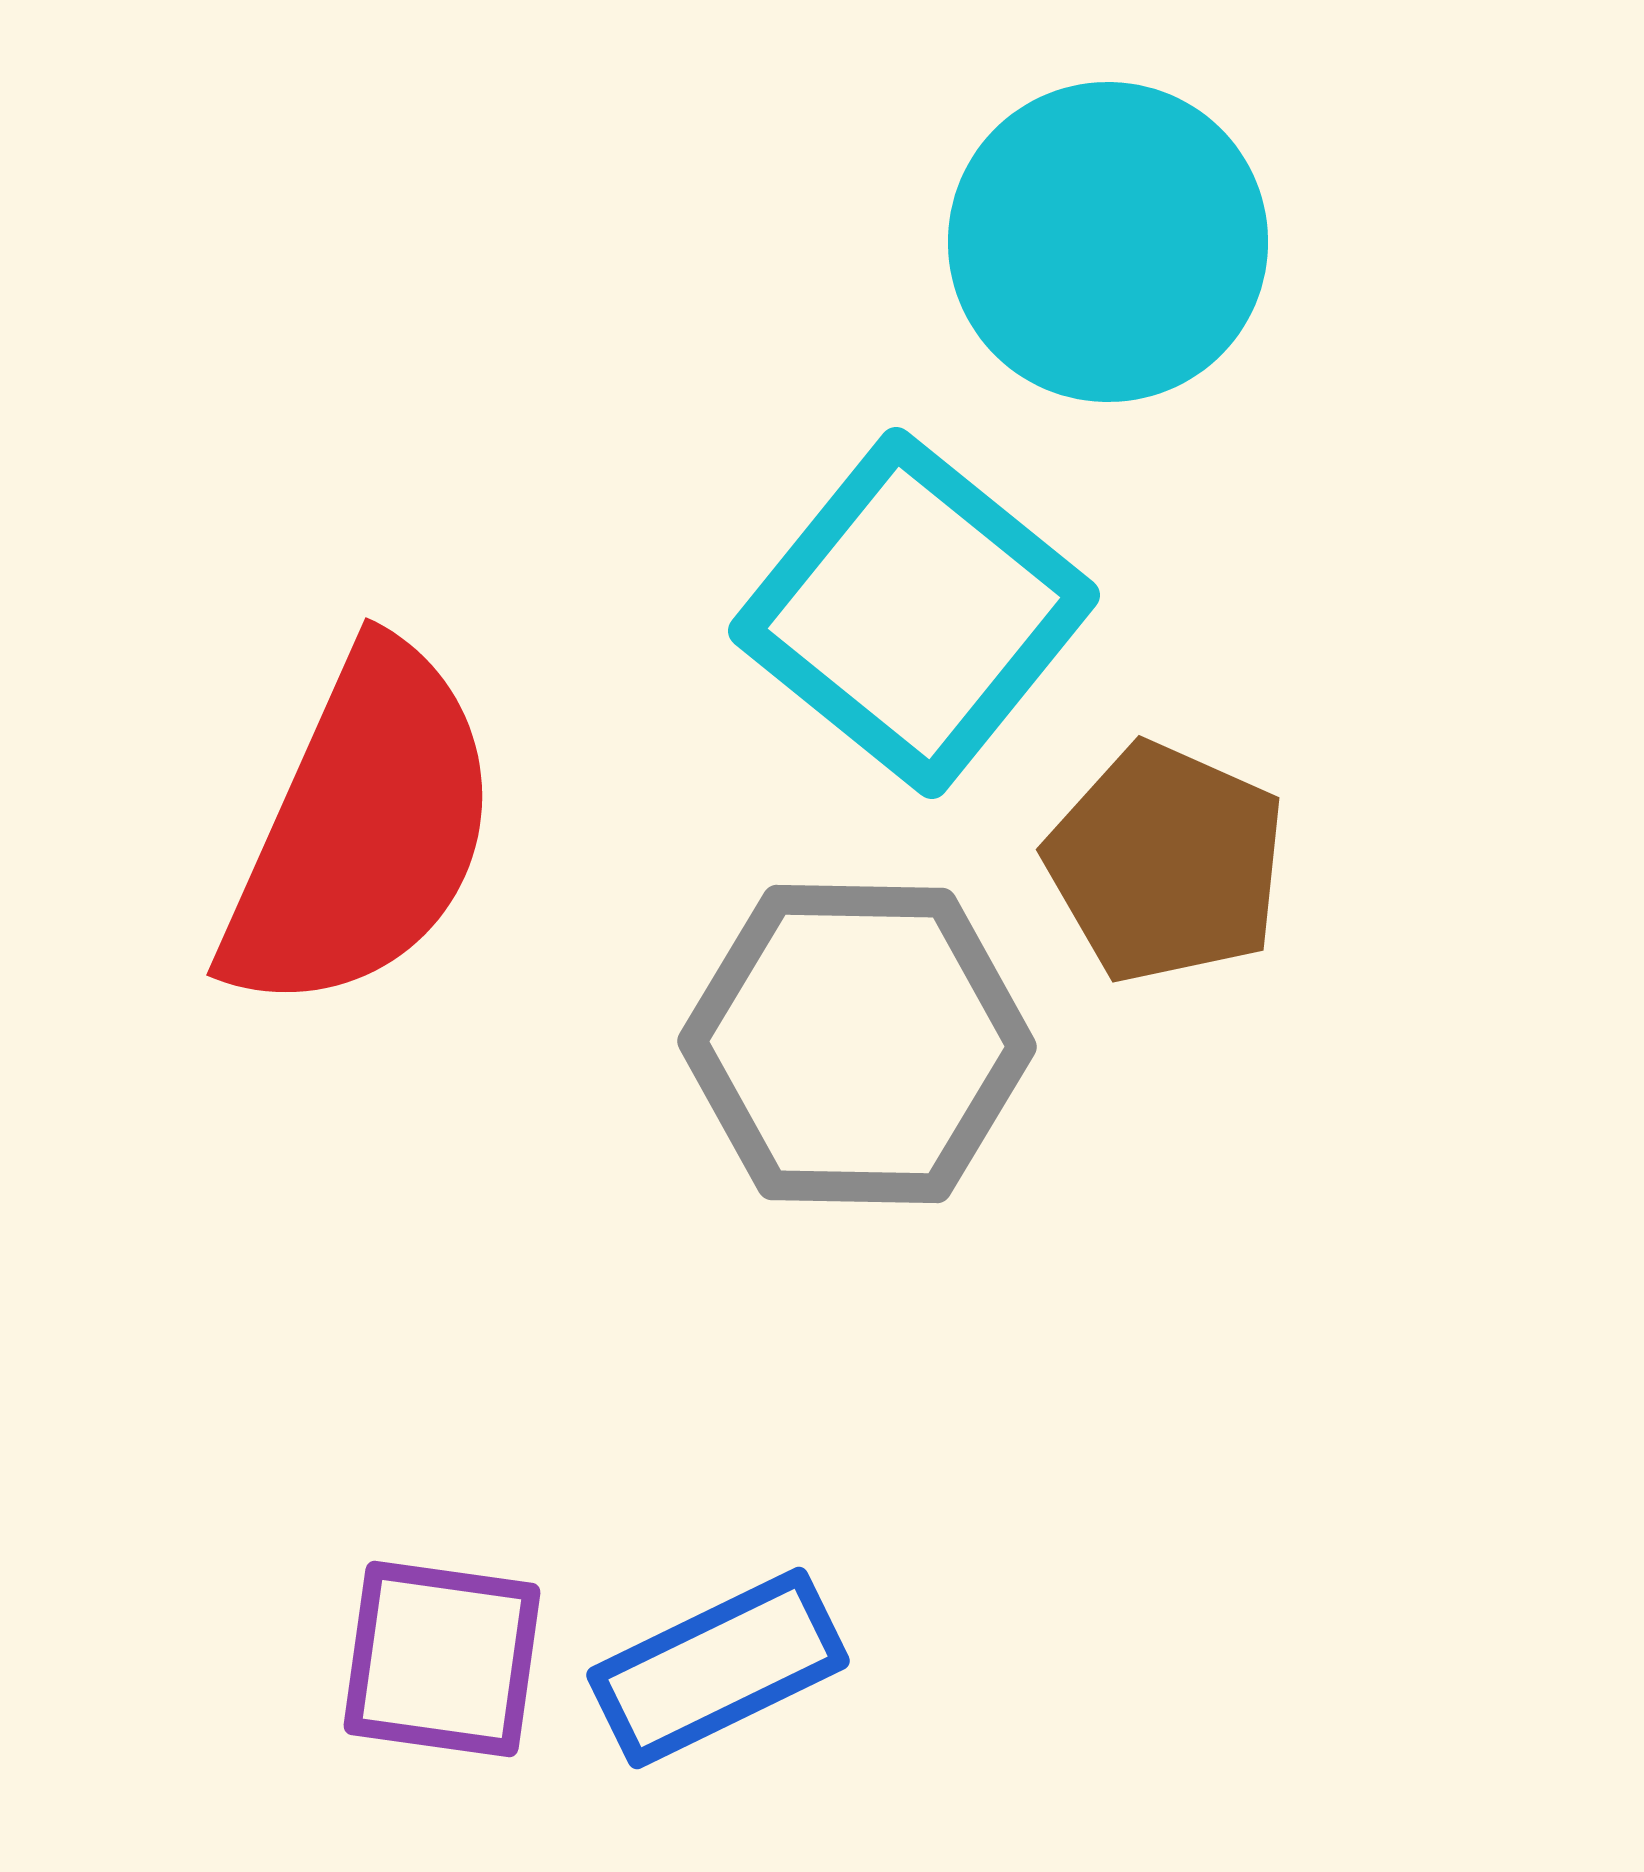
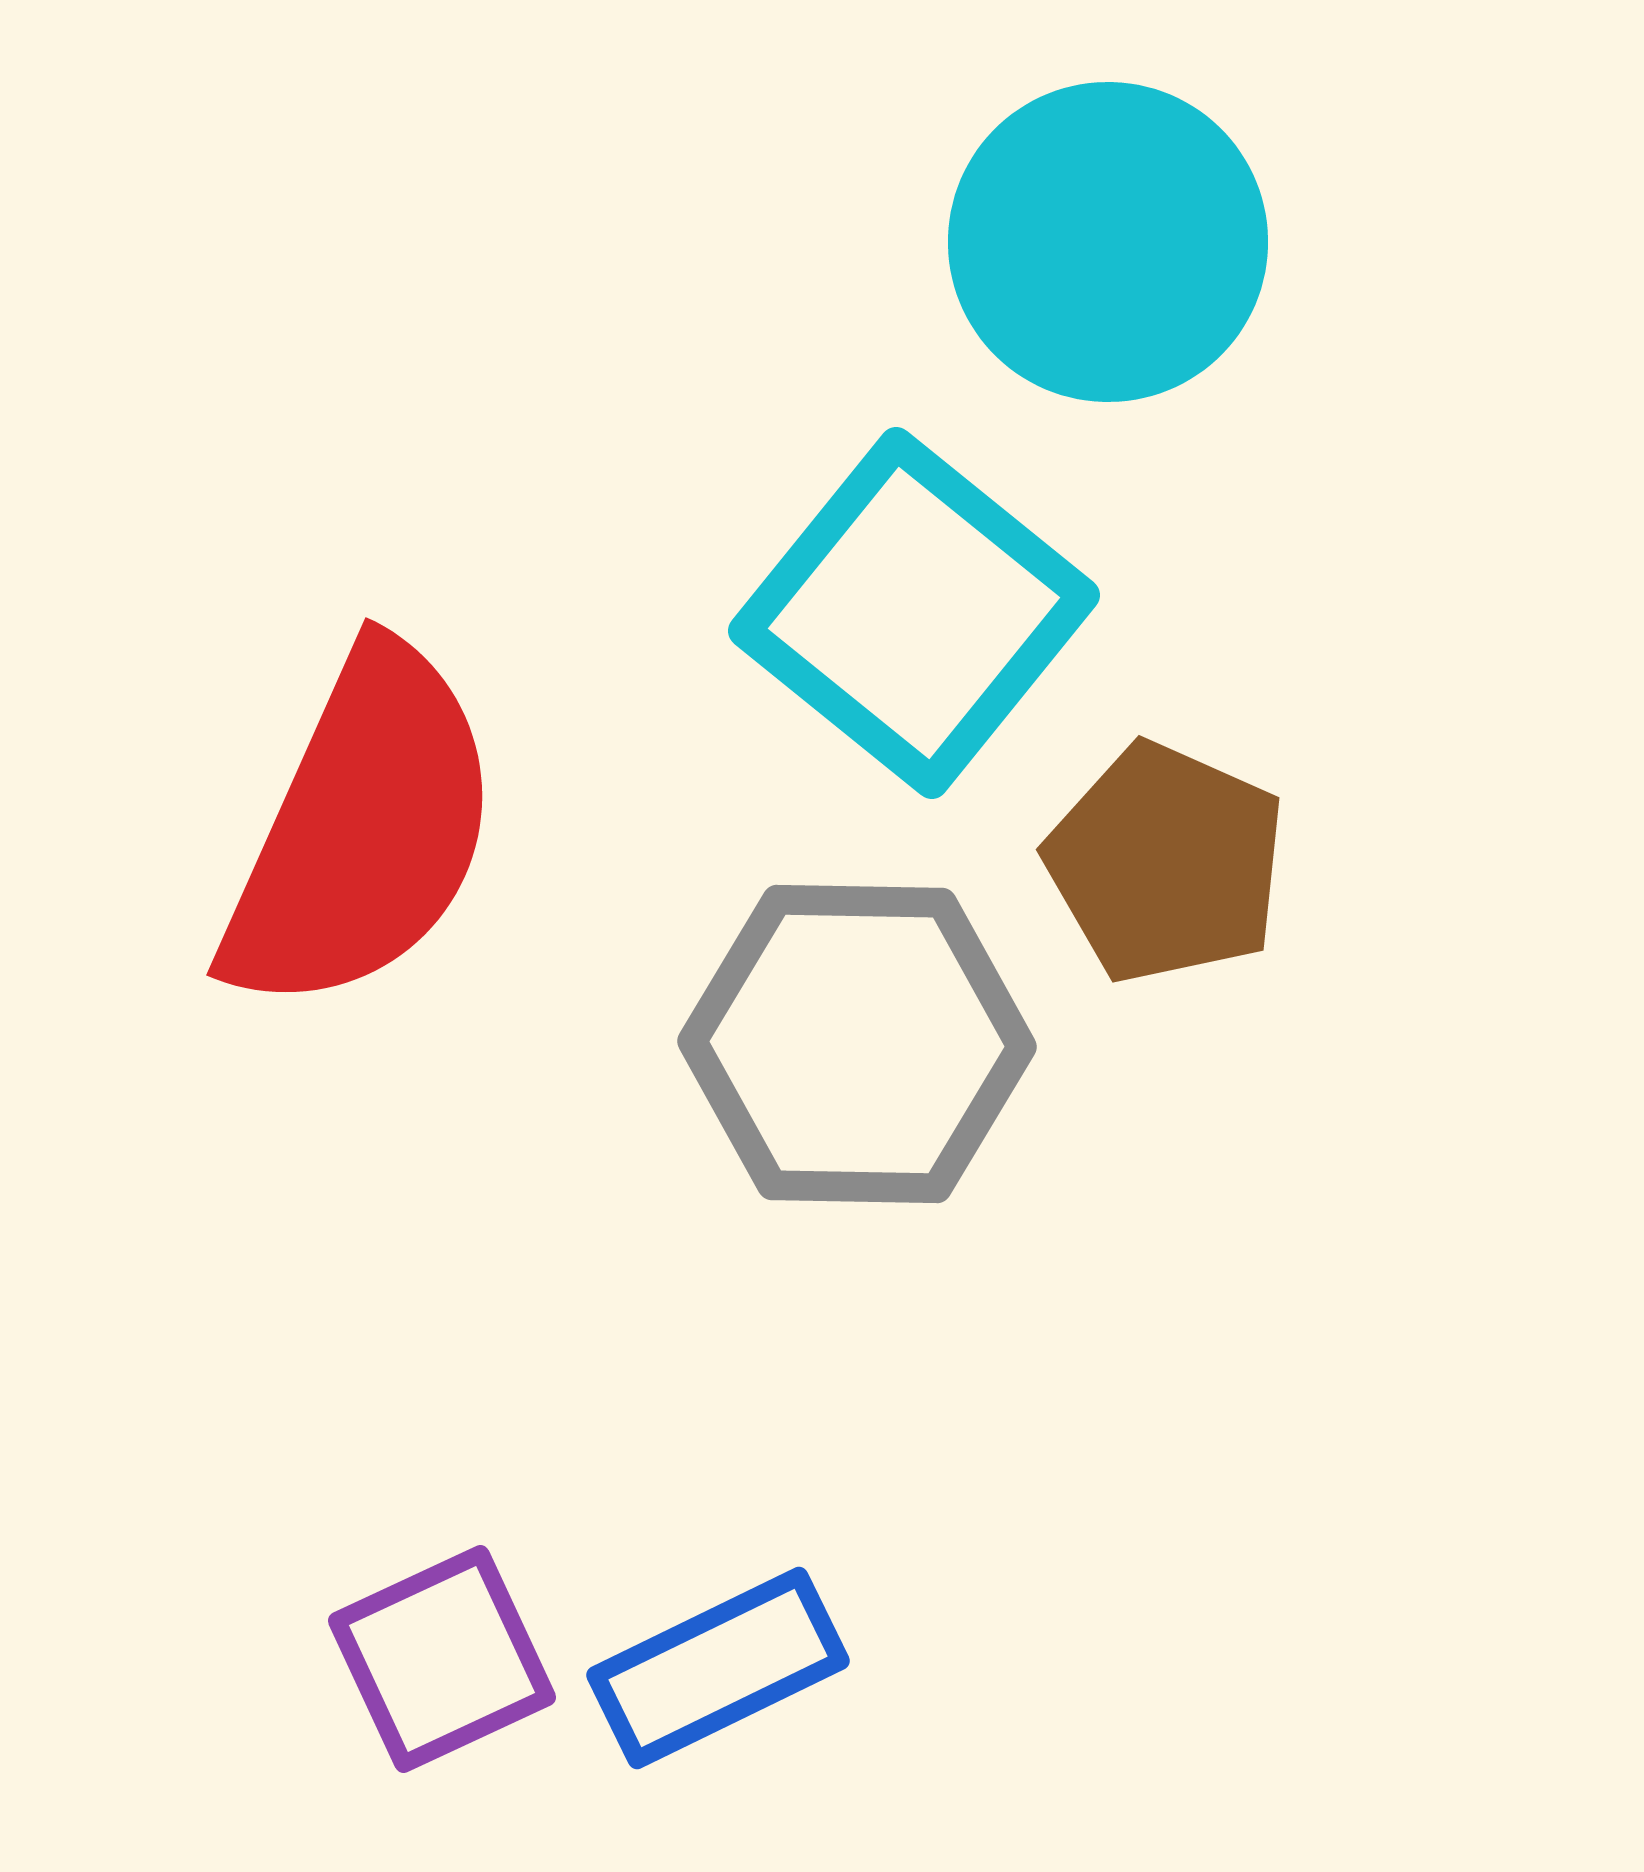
purple square: rotated 33 degrees counterclockwise
